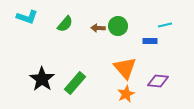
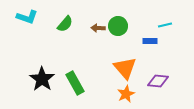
green rectangle: rotated 70 degrees counterclockwise
